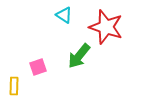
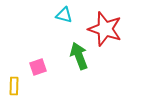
cyan triangle: rotated 18 degrees counterclockwise
red star: moved 1 px left, 2 px down
green arrow: rotated 120 degrees clockwise
